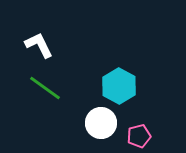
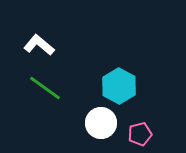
white L-shape: rotated 24 degrees counterclockwise
pink pentagon: moved 1 px right, 2 px up
